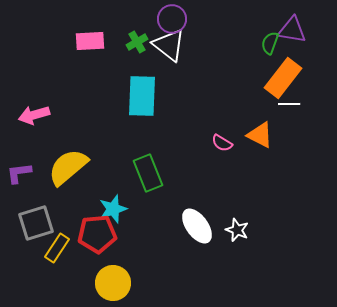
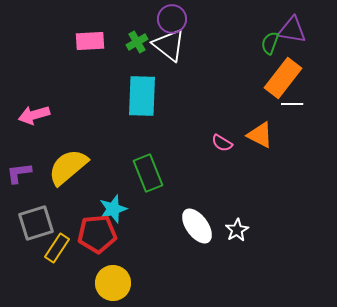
white line: moved 3 px right
white star: rotated 20 degrees clockwise
